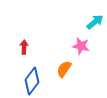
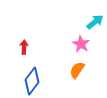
pink star: moved 2 px up; rotated 18 degrees clockwise
orange semicircle: moved 13 px right, 1 px down
